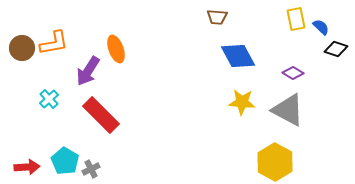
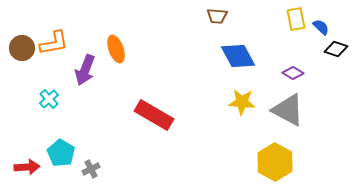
brown trapezoid: moved 1 px up
purple arrow: moved 3 px left, 1 px up; rotated 12 degrees counterclockwise
red rectangle: moved 53 px right; rotated 15 degrees counterclockwise
cyan pentagon: moved 4 px left, 8 px up
